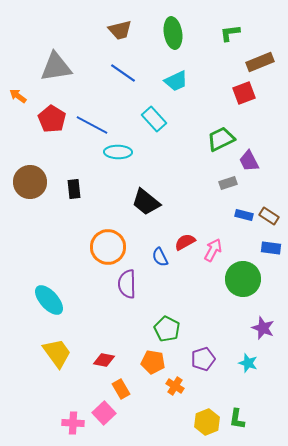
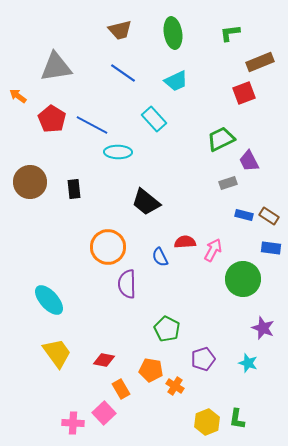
red semicircle at (185, 242): rotated 25 degrees clockwise
orange pentagon at (153, 362): moved 2 px left, 8 px down
